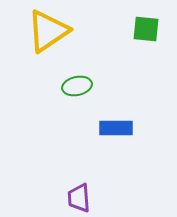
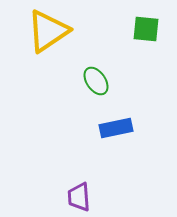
green ellipse: moved 19 px right, 5 px up; rotated 68 degrees clockwise
blue rectangle: rotated 12 degrees counterclockwise
purple trapezoid: moved 1 px up
